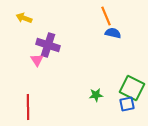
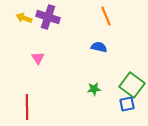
blue semicircle: moved 14 px left, 14 px down
purple cross: moved 28 px up
pink triangle: moved 1 px right, 2 px up
green square: moved 3 px up; rotated 10 degrees clockwise
green star: moved 2 px left, 6 px up
red line: moved 1 px left
